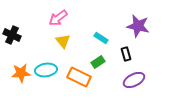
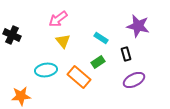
pink arrow: moved 1 px down
orange star: moved 23 px down
orange rectangle: rotated 15 degrees clockwise
